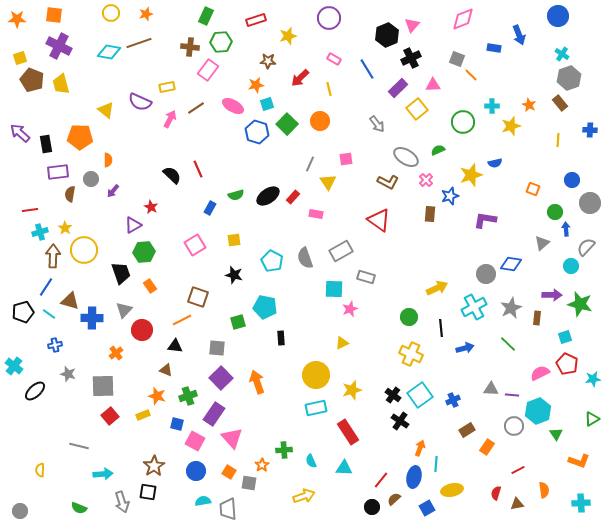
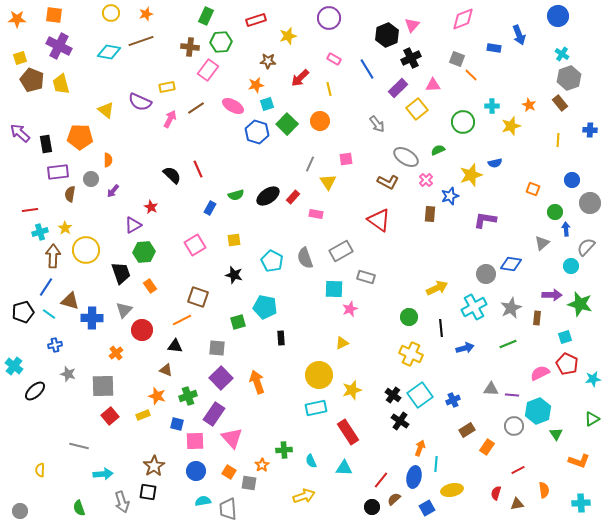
brown line at (139, 43): moved 2 px right, 2 px up
yellow circle at (84, 250): moved 2 px right
green line at (508, 344): rotated 66 degrees counterclockwise
yellow circle at (316, 375): moved 3 px right
pink square at (195, 441): rotated 30 degrees counterclockwise
green semicircle at (79, 508): rotated 49 degrees clockwise
